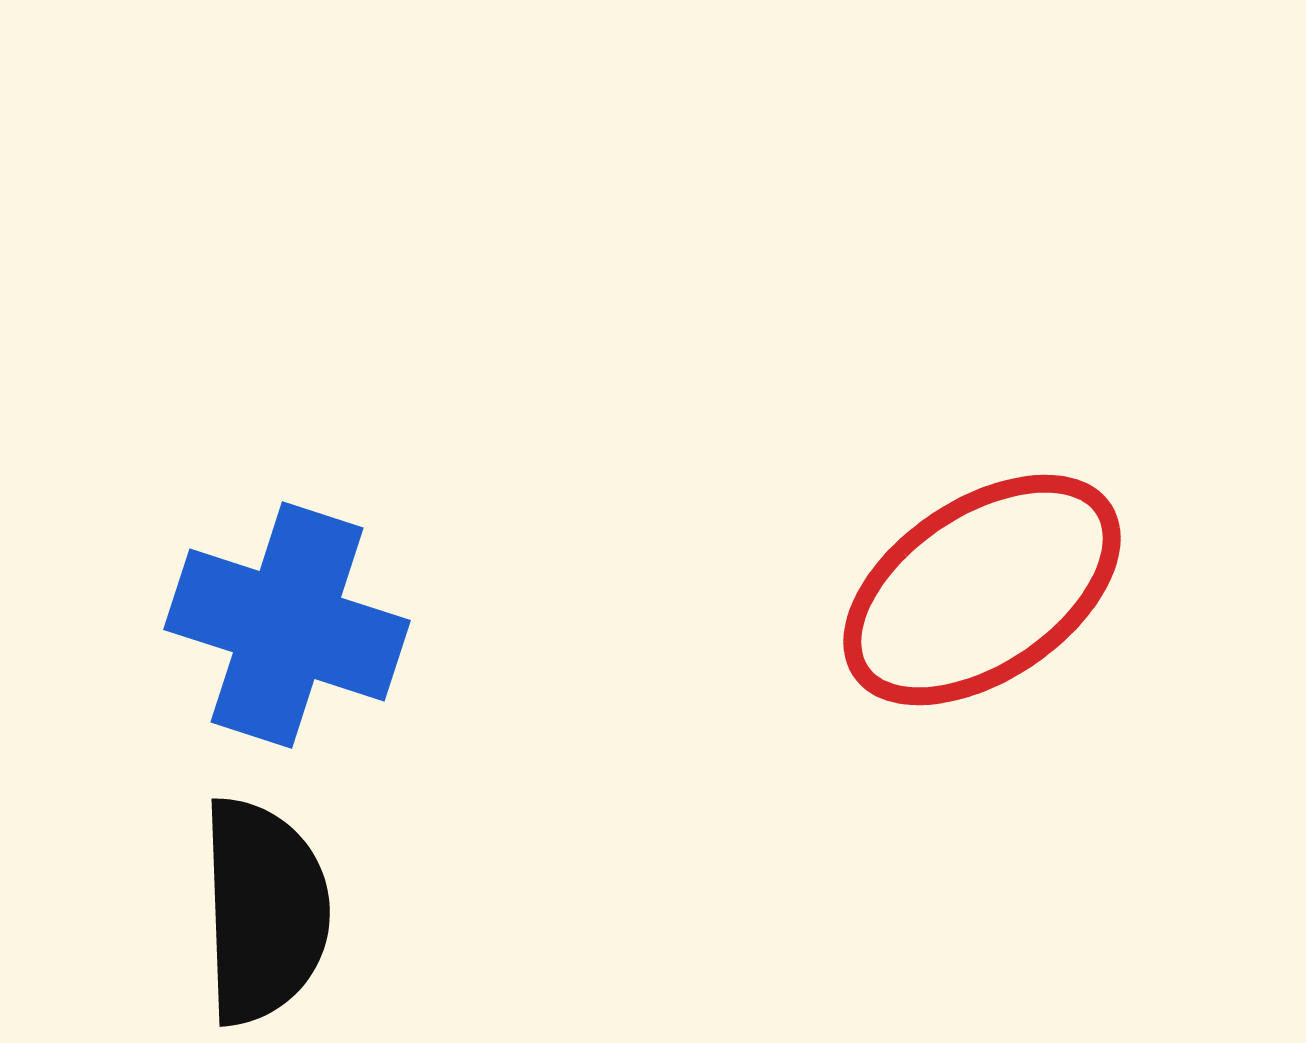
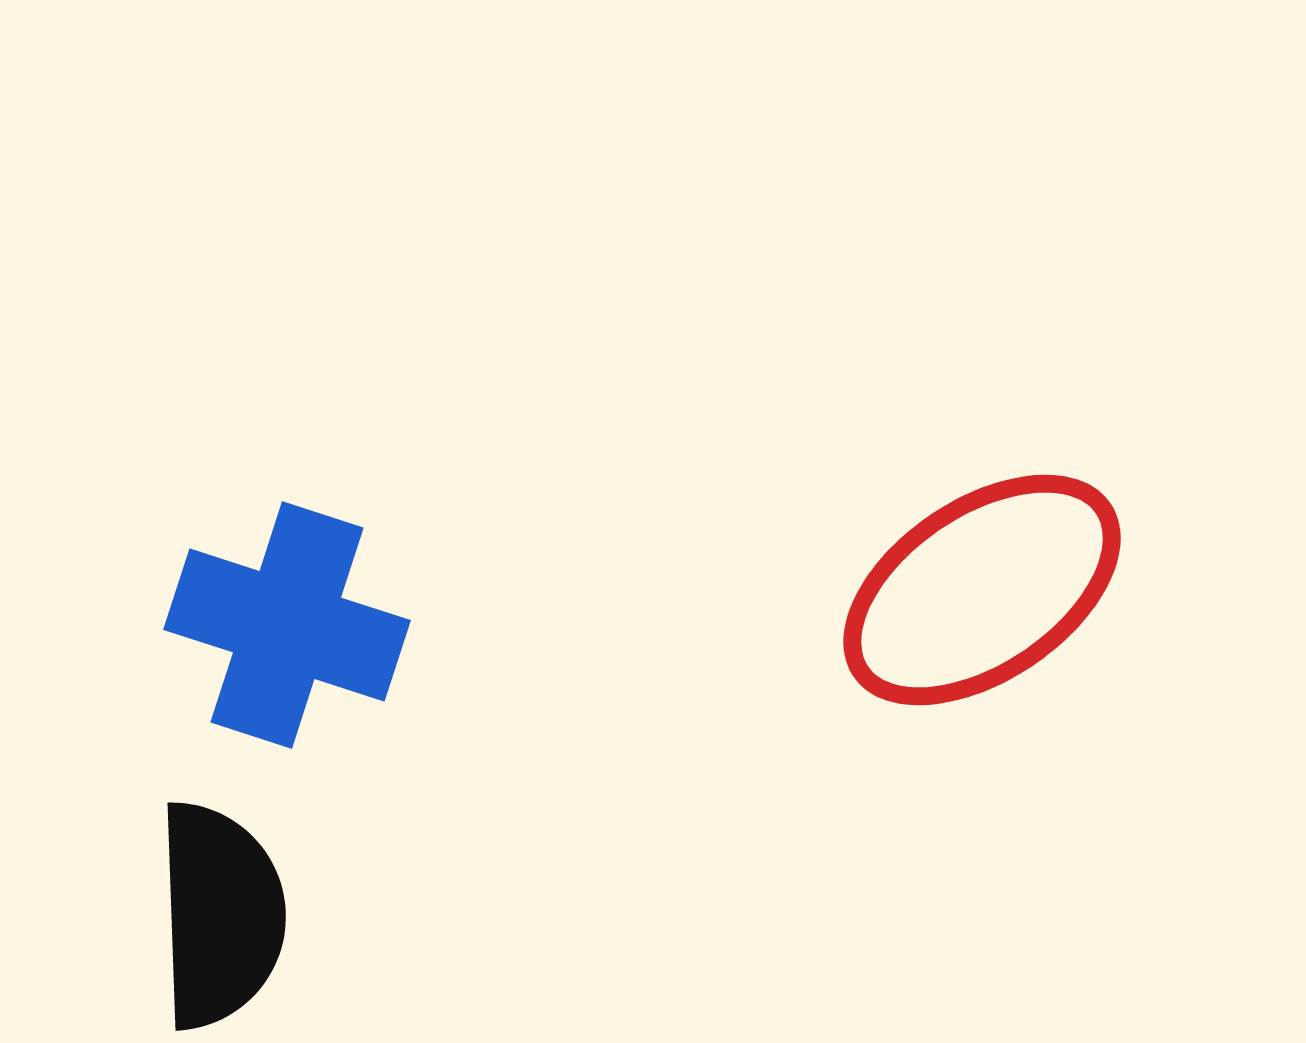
black semicircle: moved 44 px left, 4 px down
